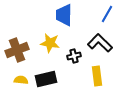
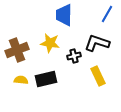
black L-shape: moved 3 px left; rotated 25 degrees counterclockwise
yellow rectangle: moved 1 px right; rotated 18 degrees counterclockwise
